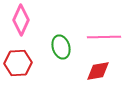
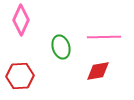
red hexagon: moved 2 px right, 13 px down
